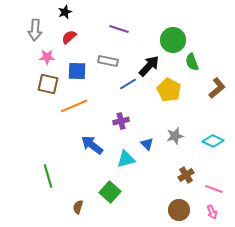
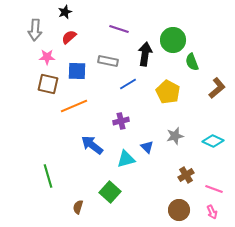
black arrow: moved 4 px left, 12 px up; rotated 35 degrees counterclockwise
yellow pentagon: moved 1 px left, 2 px down
blue triangle: moved 3 px down
